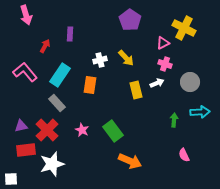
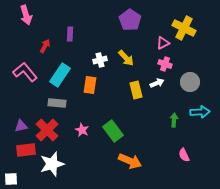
gray rectangle: rotated 42 degrees counterclockwise
